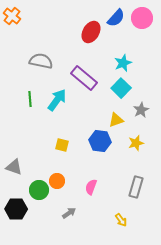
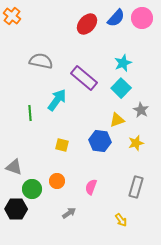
red ellipse: moved 4 px left, 8 px up; rotated 10 degrees clockwise
green line: moved 14 px down
gray star: rotated 14 degrees counterclockwise
yellow triangle: moved 1 px right
green circle: moved 7 px left, 1 px up
